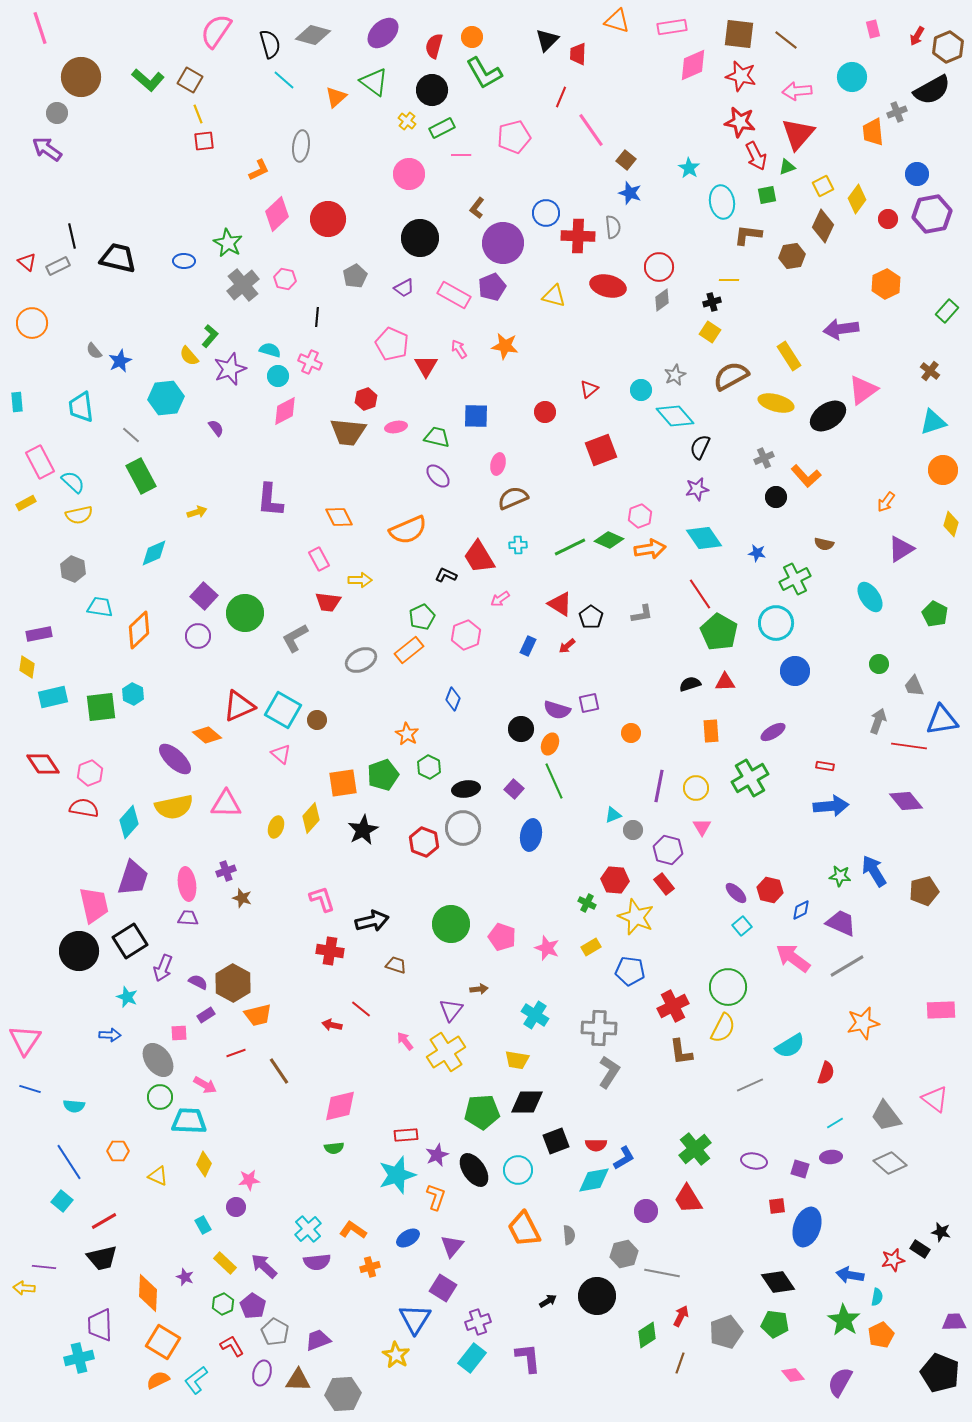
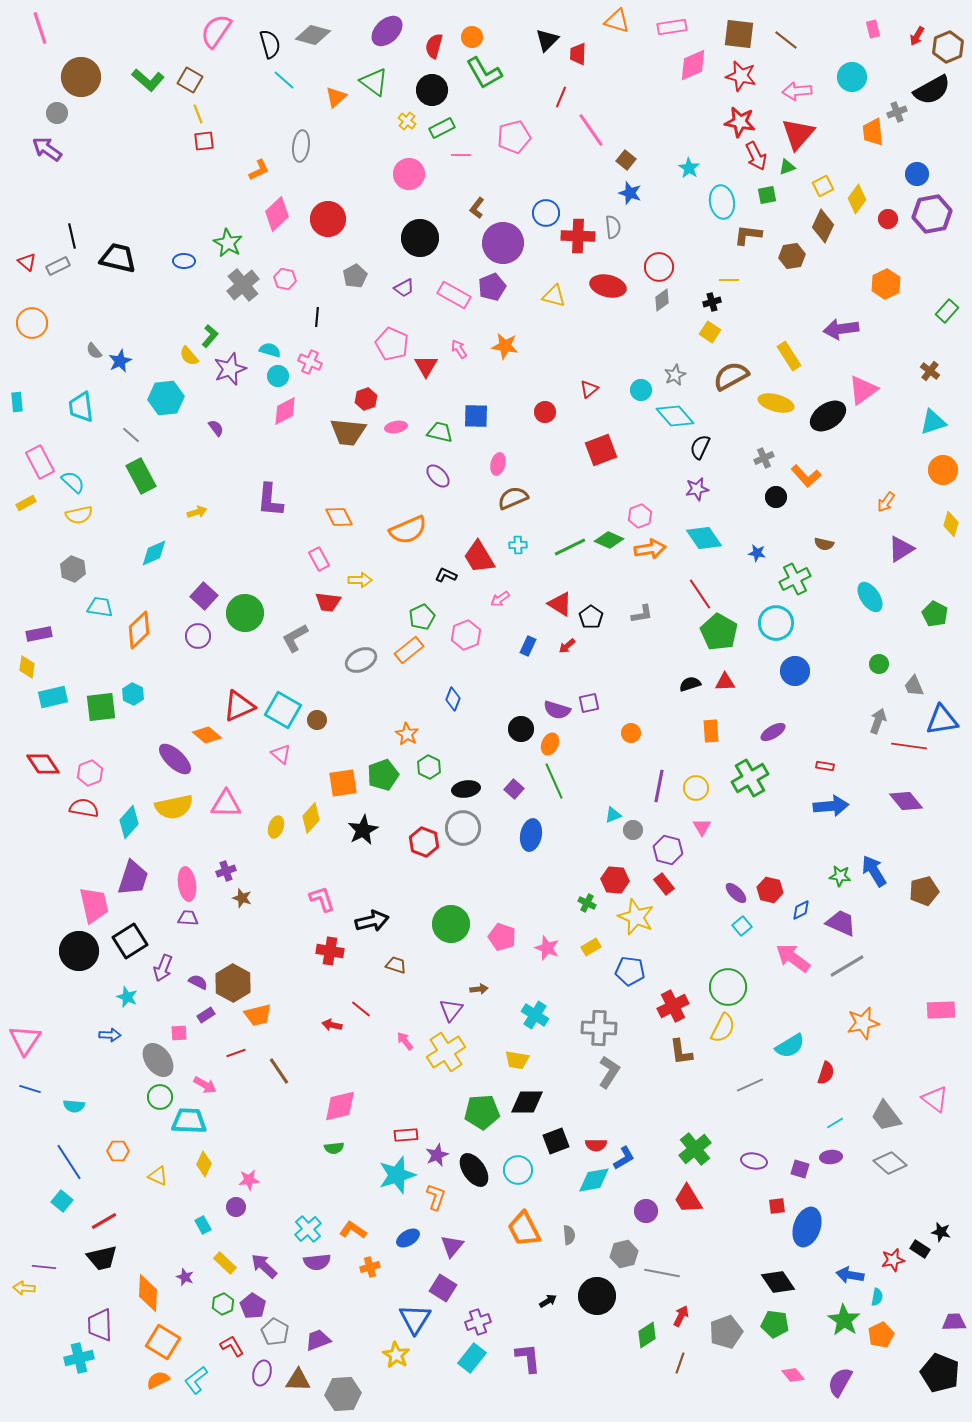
purple ellipse at (383, 33): moved 4 px right, 2 px up
green trapezoid at (437, 437): moved 3 px right, 5 px up
